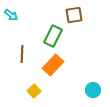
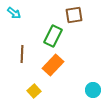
cyan arrow: moved 3 px right, 2 px up
